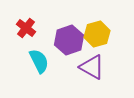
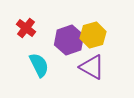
yellow hexagon: moved 4 px left, 1 px down
cyan semicircle: moved 4 px down
